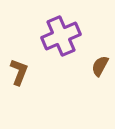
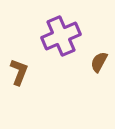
brown semicircle: moved 1 px left, 4 px up
